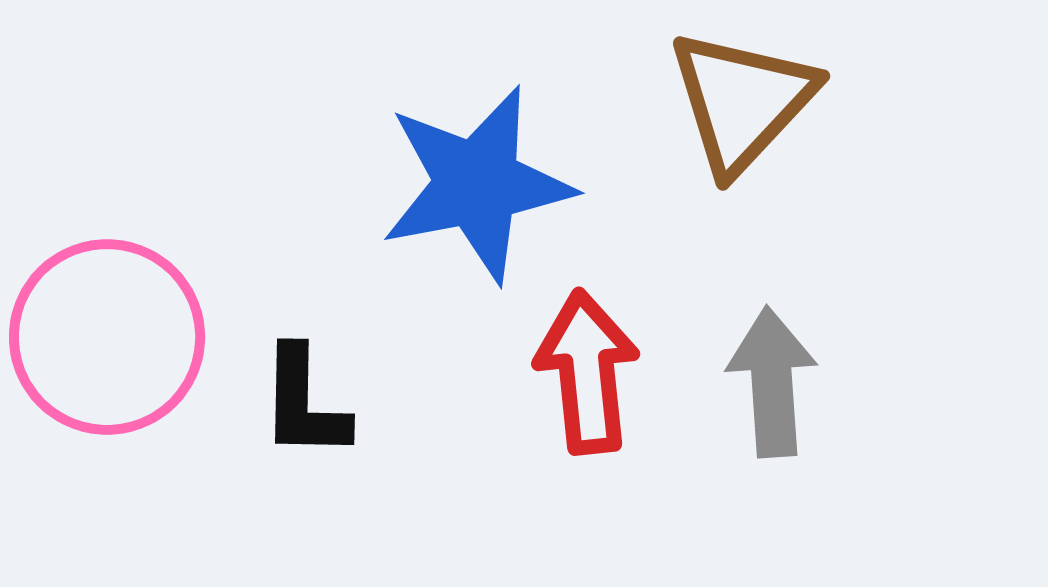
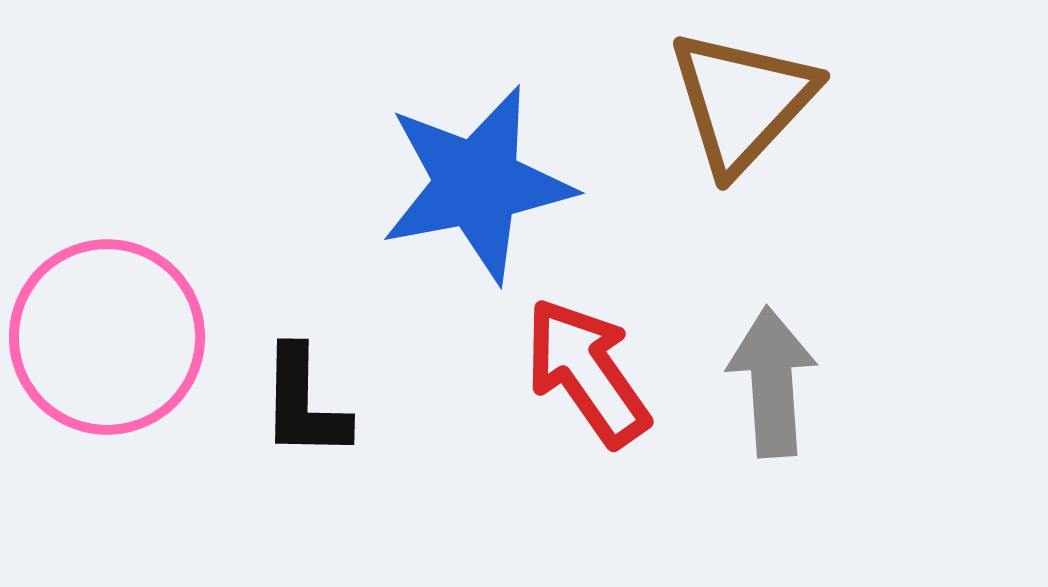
red arrow: rotated 29 degrees counterclockwise
